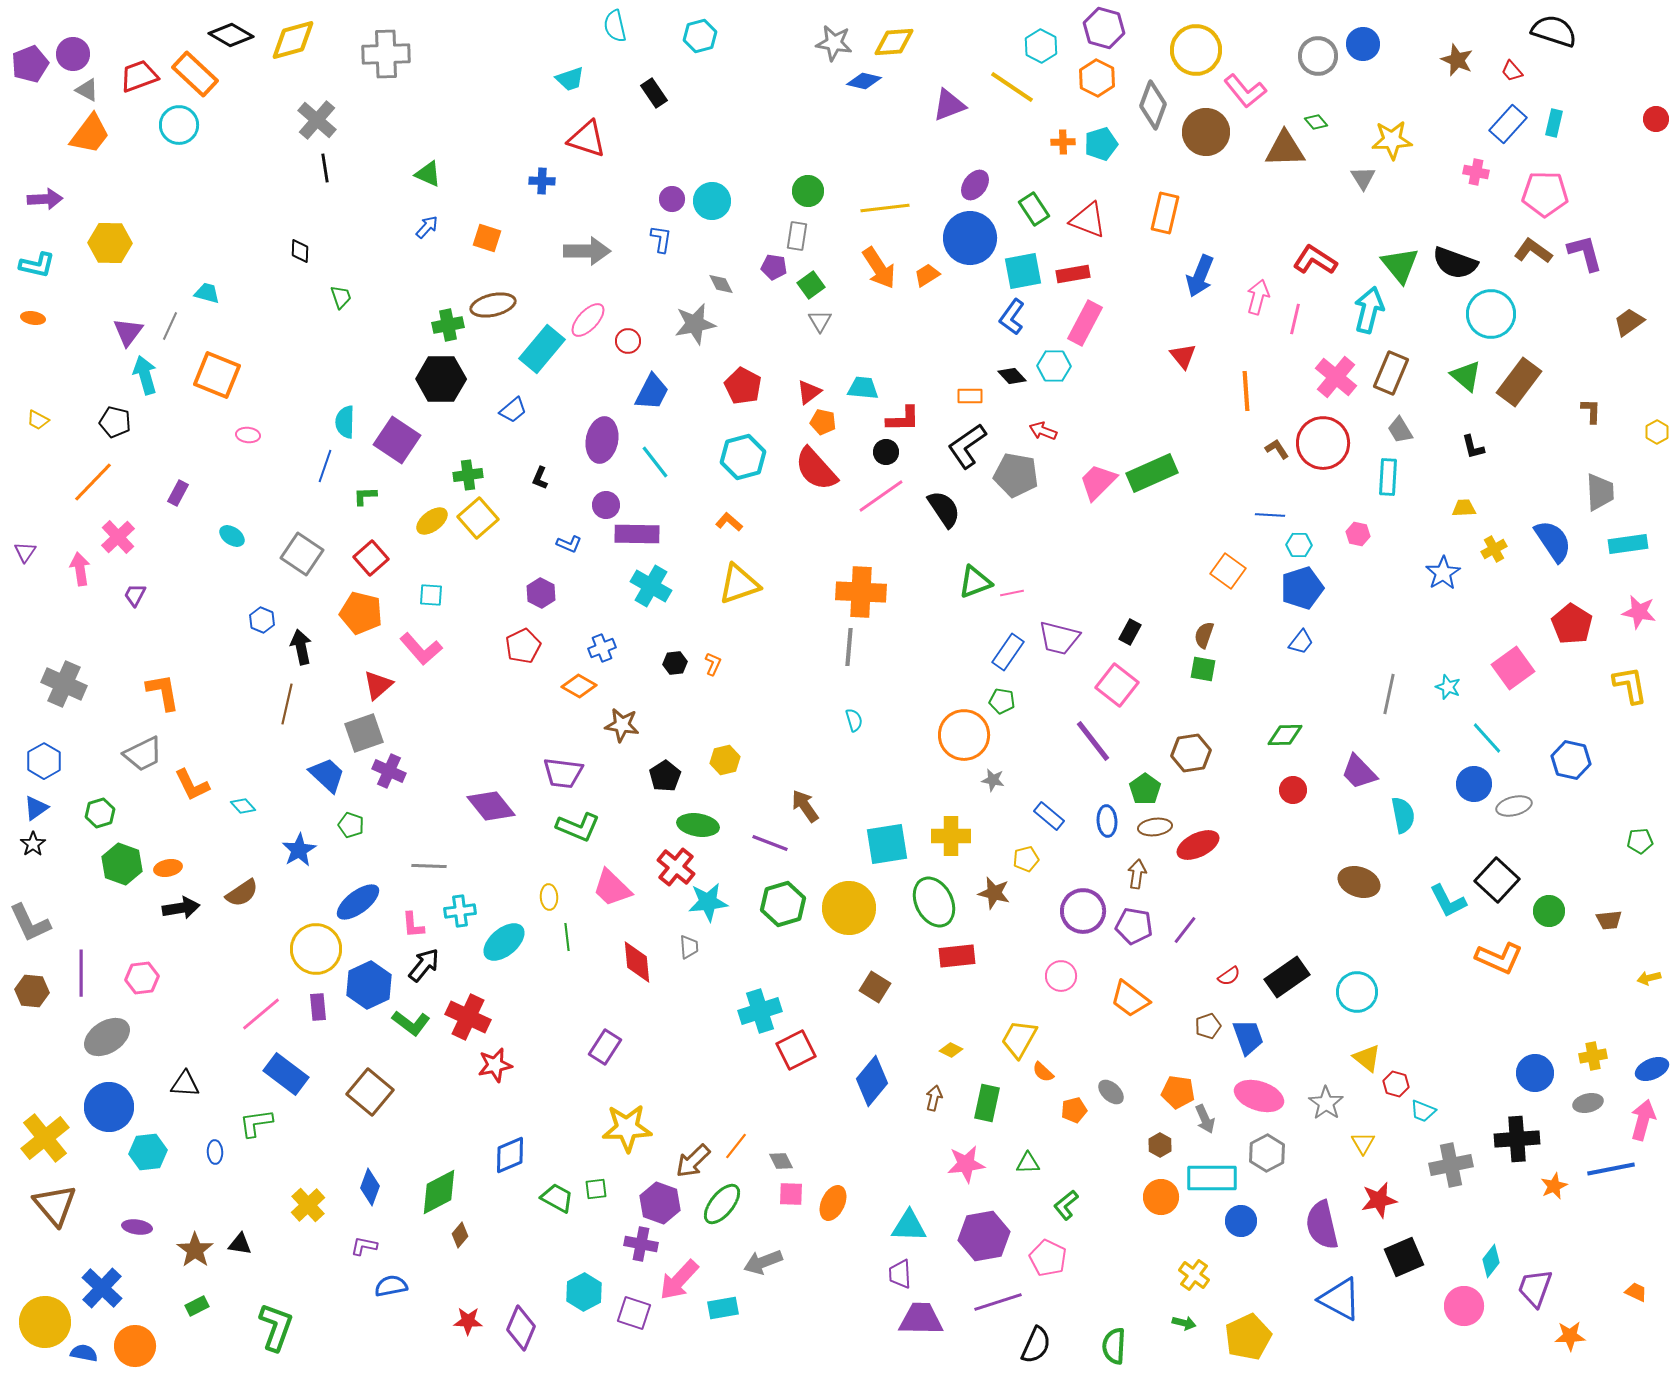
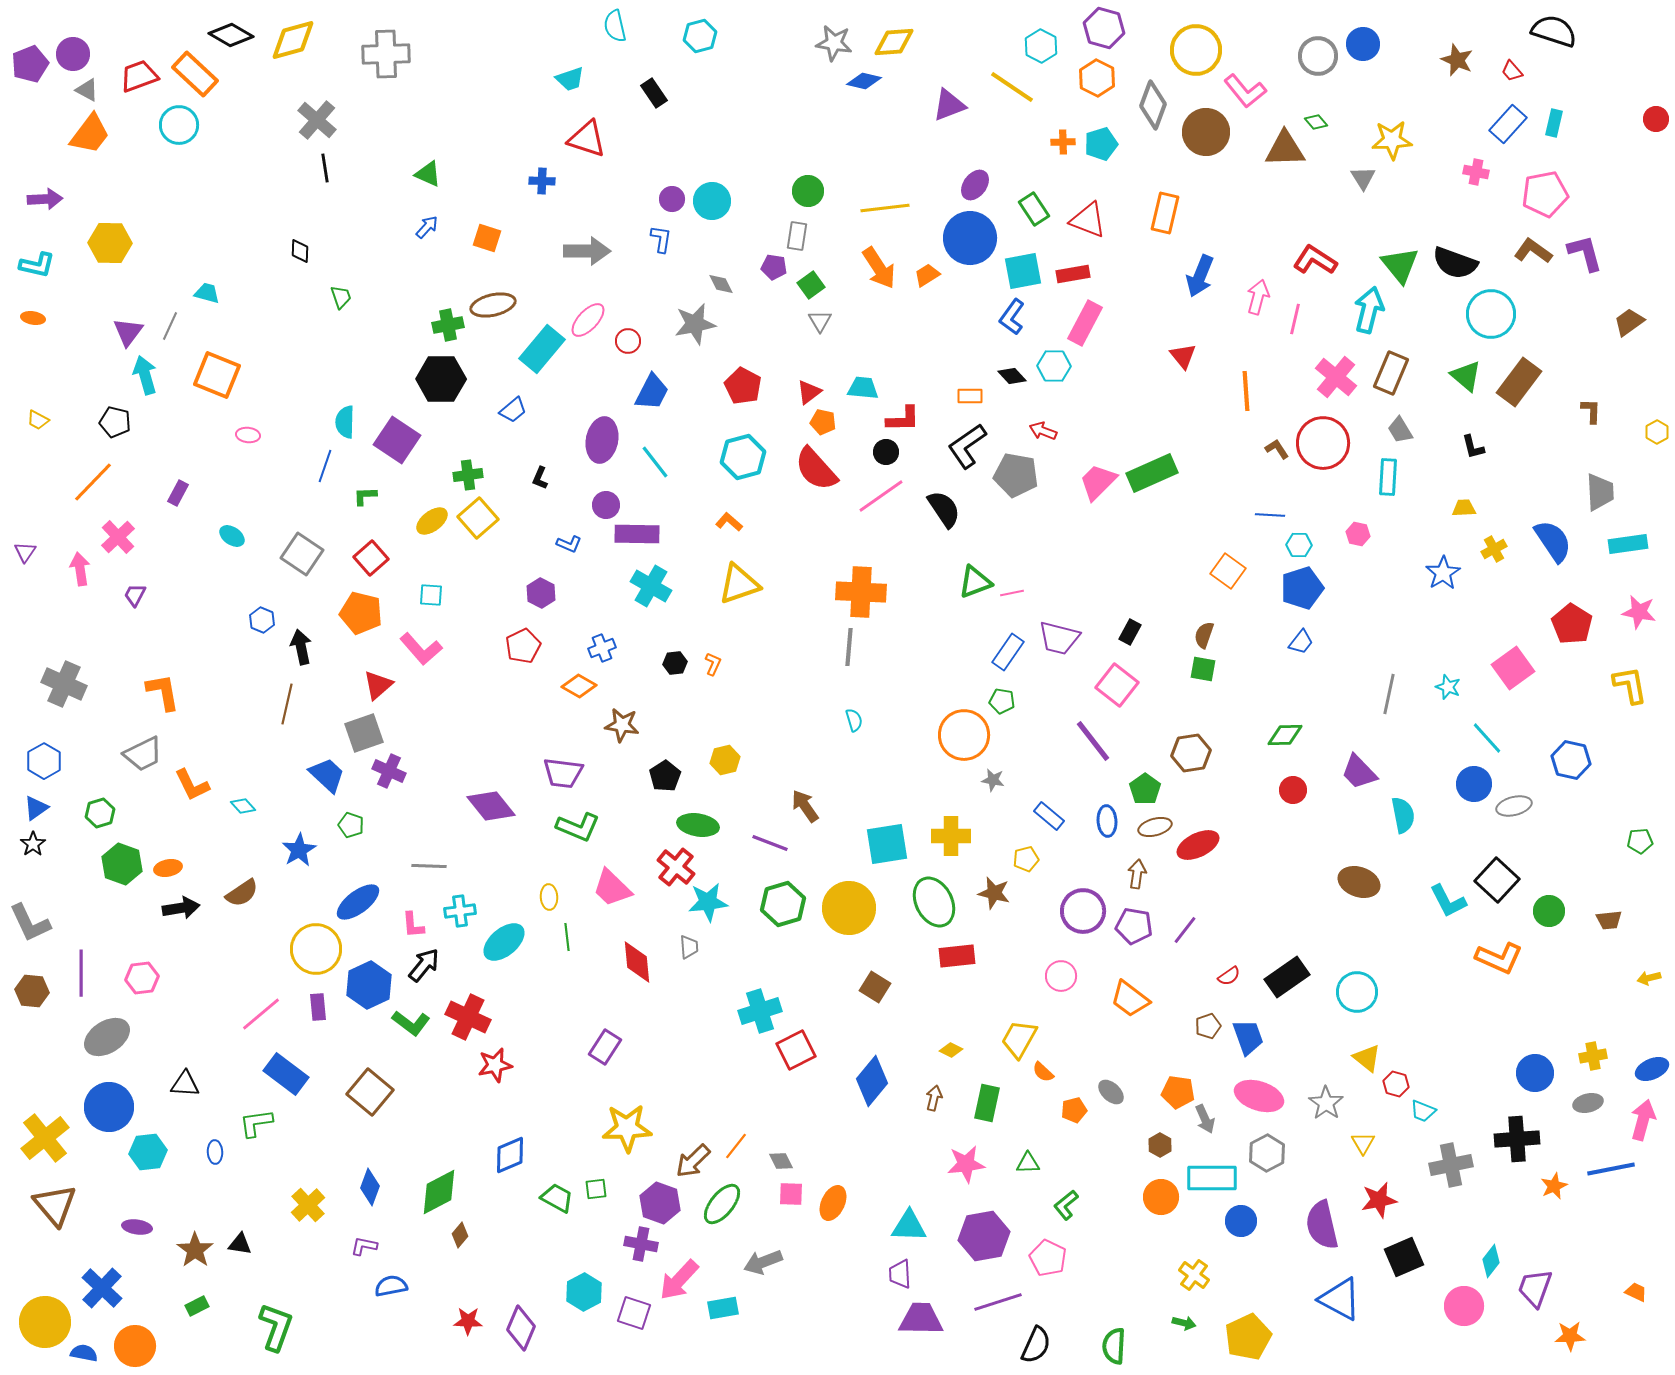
pink pentagon at (1545, 194): rotated 12 degrees counterclockwise
brown ellipse at (1155, 827): rotated 8 degrees counterclockwise
